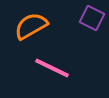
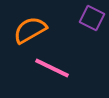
orange semicircle: moved 1 px left, 4 px down
